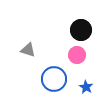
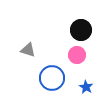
blue circle: moved 2 px left, 1 px up
